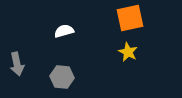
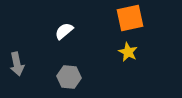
white semicircle: rotated 24 degrees counterclockwise
gray hexagon: moved 7 px right
